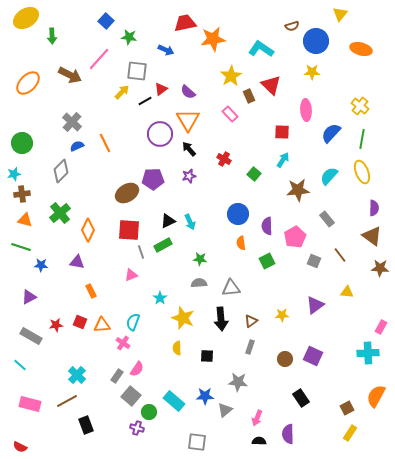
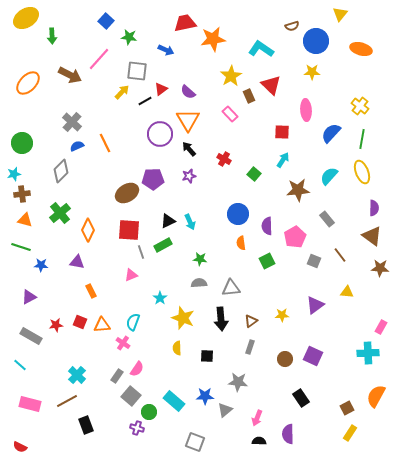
gray square at (197, 442): moved 2 px left; rotated 12 degrees clockwise
